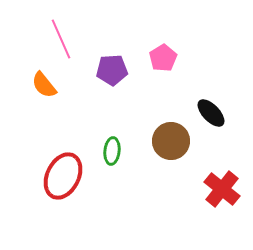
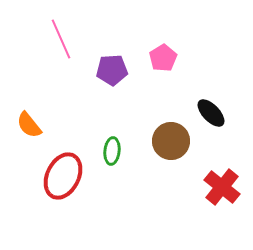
orange semicircle: moved 15 px left, 40 px down
red cross: moved 2 px up
